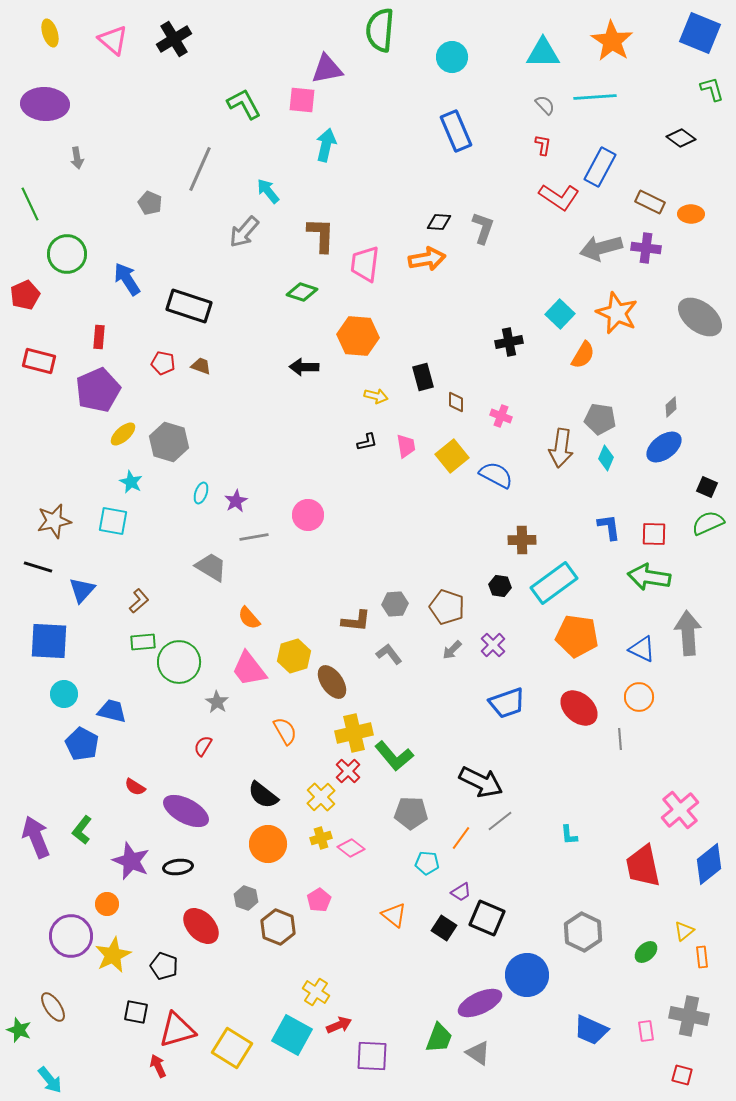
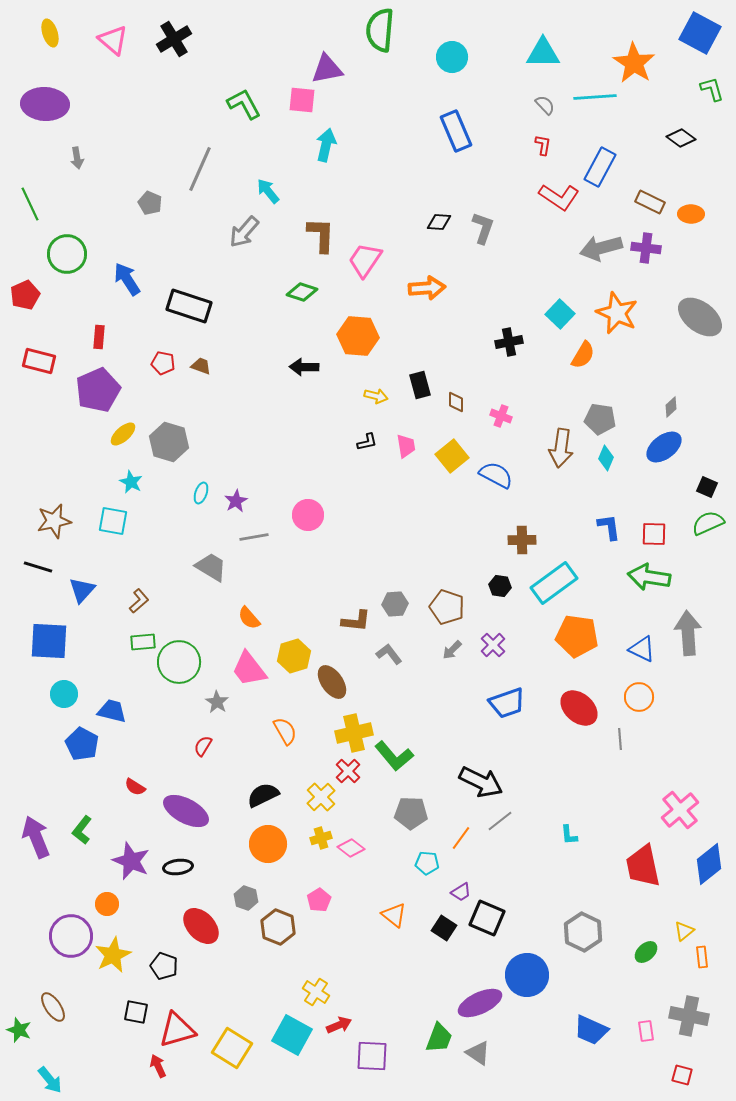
blue square at (700, 33): rotated 6 degrees clockwise
orange star at (612, 41): moved 22 px right, 22 px down
orange arrow at (427, 259): moved 29 px down; rotated 6 degrees clockwise
pink trapezoid at (365, 264): moved 4 px up; rotated 27 degrees clockwise
black rectangle at (423, 377): moved 3 px left, 8 px down
black semicircle at (263, 795): rotated 116 degrees clockwise
